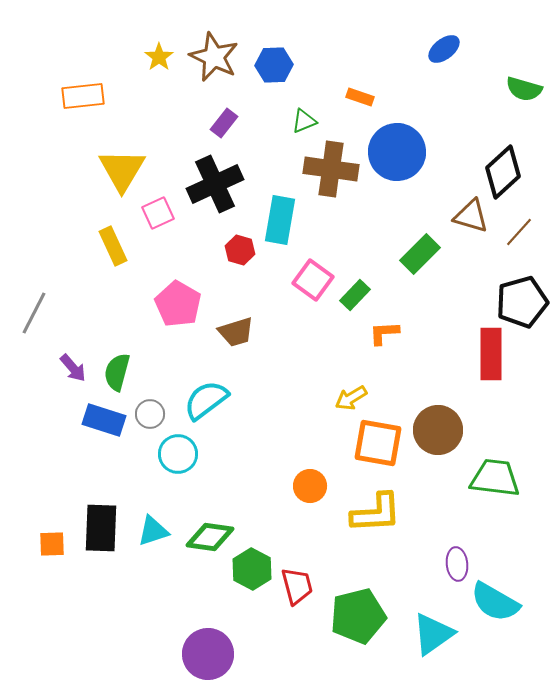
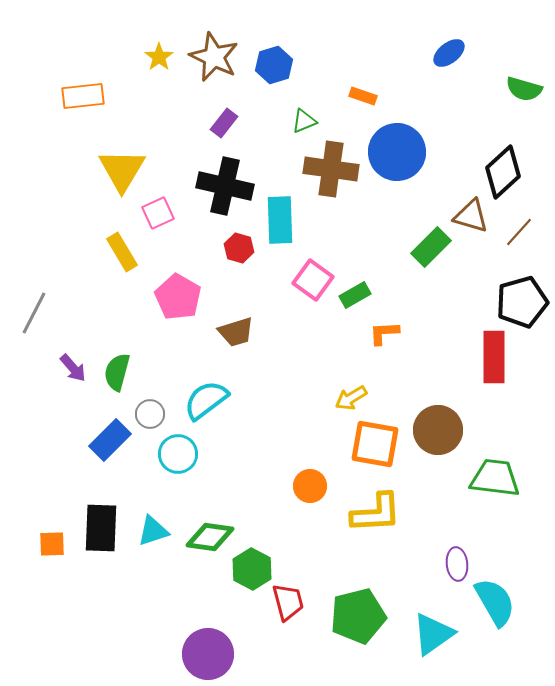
blue ellipse at (444, 49): moved 5 px right, 4 px down
blue hexagon at (274, 65): rotated 15 degrees counterclockwise
orange rectangle at (360, 97): moved 3 px right, 1 px up
black cross at (215, 184): moved 10 px right, 2 px down; rotated 38 degrees clockwise
cyan rectangle at (280, 220): rotated 12 degrees counterclockwise
yellow rectangle at (113, 246): moved 9 px right, 6 px down; rotated 6 degrees counterclockwise
red hexagon at (240, 250): moved 1 px left, 2 px up
green rectangle at (420, 254): moved 11 px right, 7 px up
green rectangle at (355, 295): rotated 16 degrees clockwise
pink pentagon at (178, 304): moved 7 px up
red rectangle at (491, 354): moved 3 px right, 3 px down
blue rectangle at (104, 420): moved 6 px right, 20 px down; rotated 63 degrees counterclockwise
orange square at (378, 443): moved 3 px left, 1 px down
red trapezoid at (297, 586): moved 9 px left, 16 px down
cyan semicircle at (495, 602): rotated 150 degrees counterclockwise
